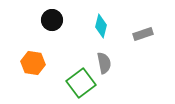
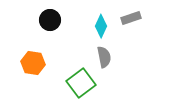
black circle: moved 2 px left
cyan diamond: rotated 10 degrees clockwise
gray rectangle: moved 12 px left, 16 px up
gray semicircle: moved 6 px up
